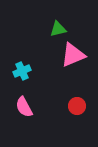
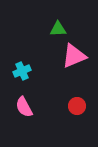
green triangle: rotated 12 degrees clockwise
pink triangle: moved 1 px right, 1 px down
